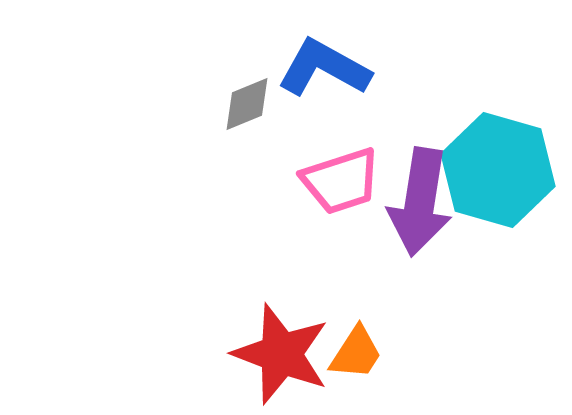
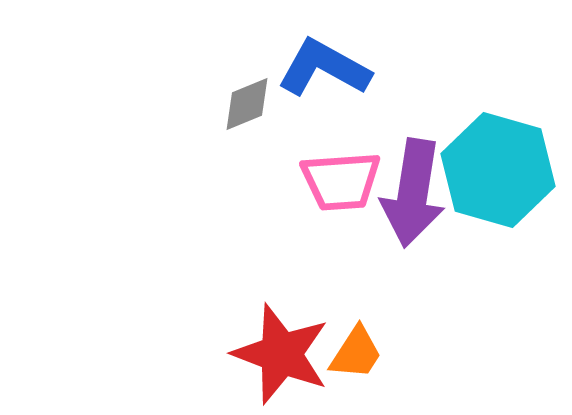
pink trapezoid: rotated 14 degrees clockwise
purple arrow: moved 7 px left, 9 px up
